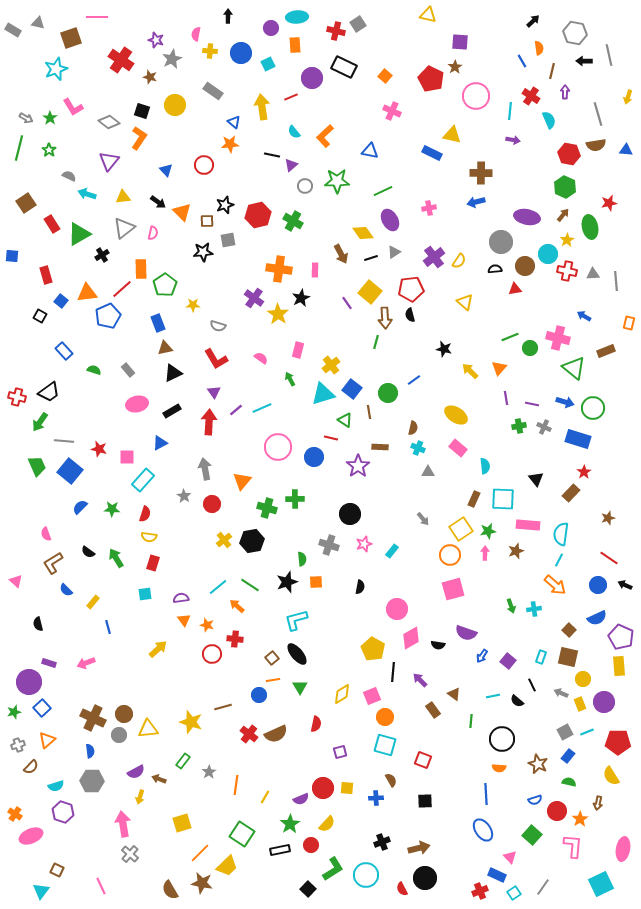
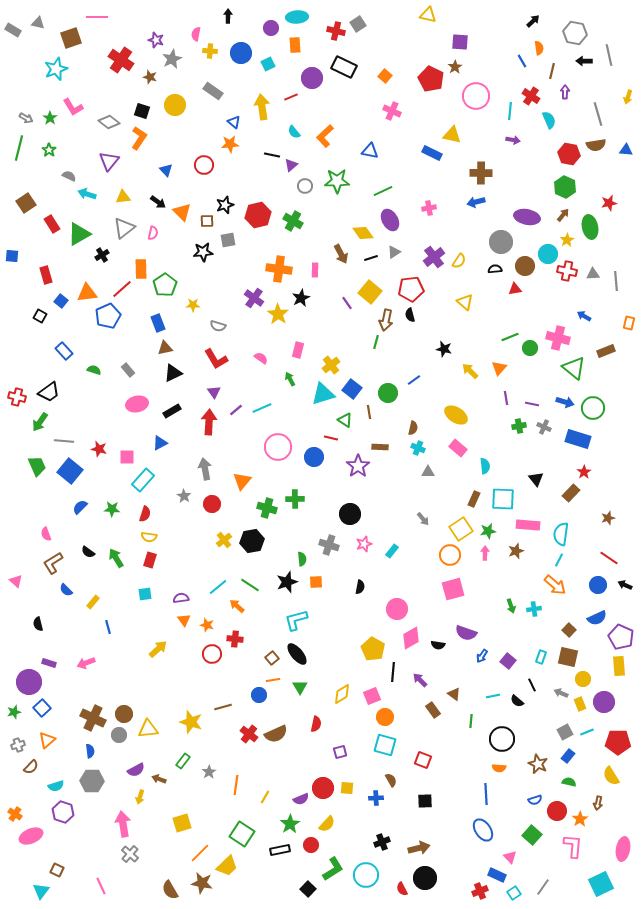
brown arrow at (385, 318): moved 1 px right, 2 px down; rotated 15 degrees clockwise
red rectangle at (153, 563): moved 3 px left, 3 px up
purple semicircle at (136, 772): moved 2 px up
